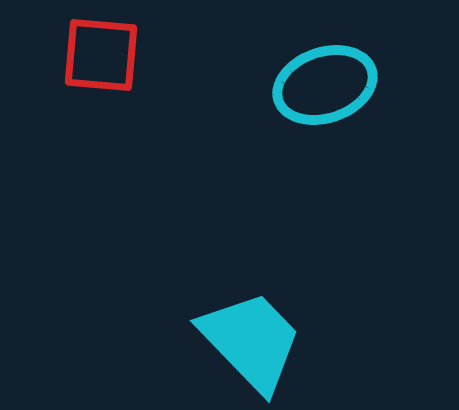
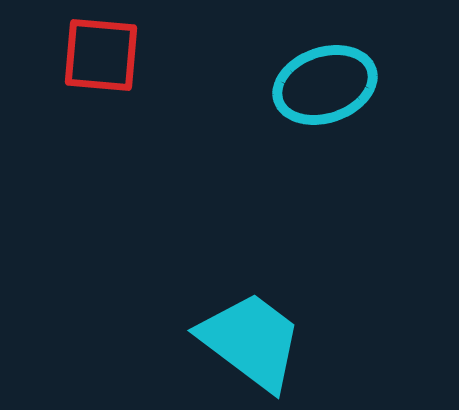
cyan trapezoid: rotated 9 degrees counterclockwise
